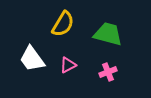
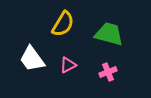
green trapezoid: moved 1 px right
